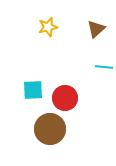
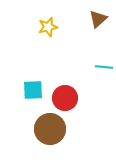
brown triangle: moved 2 px right, 10 px up
